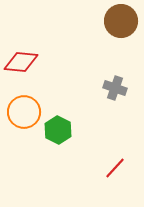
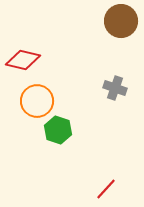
red diamond: moved 2 px right, 2 px up; rotated 8 degrees clockwise
orange circle: moved 13 px right, 11 px up
green hexagon: rotated 8 degrees counterclockwise
red line: moved 9 px left, 21 px down
